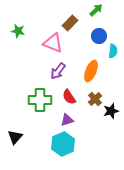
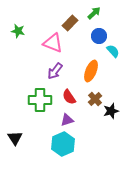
green arrow: moved 2 px left, 3 px down
cyan semicircle: rotated 48 degrees counterclockwise
purple arrow: moved 3 px left
black triangle: moved 1 px down; rotated 14 degrees counterclockwise
